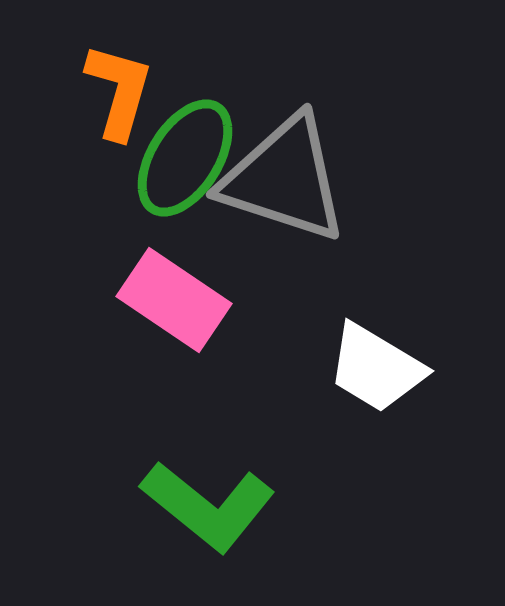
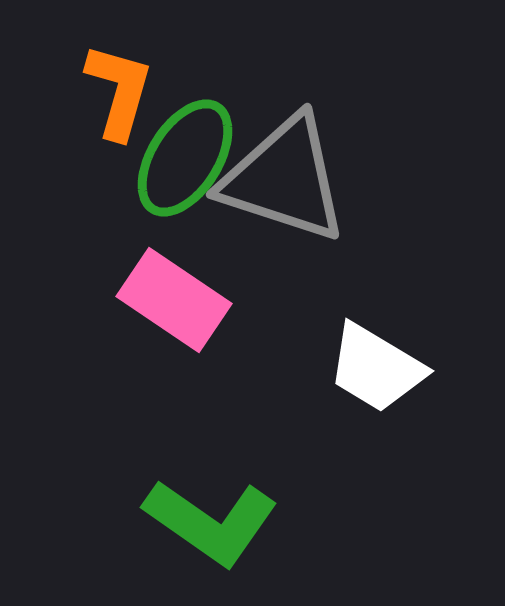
green L-shape: moved 3 px right, 16 px down; rotated 4 degrees counterclockwise
